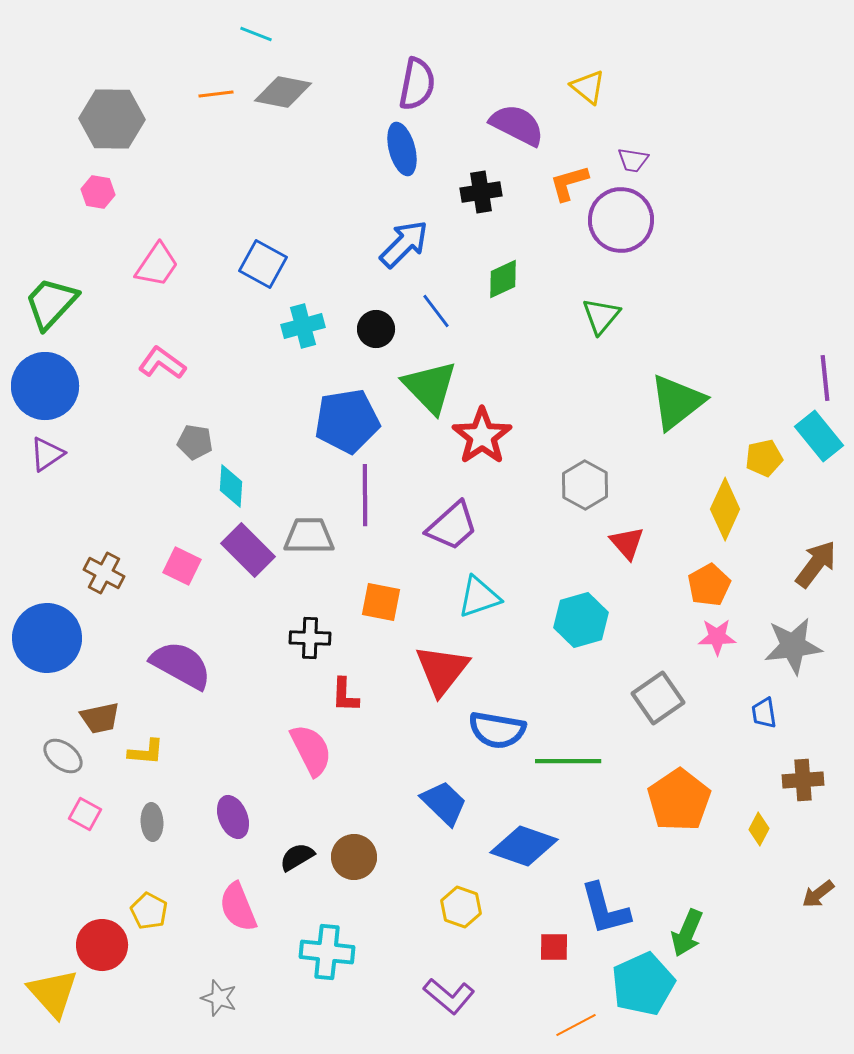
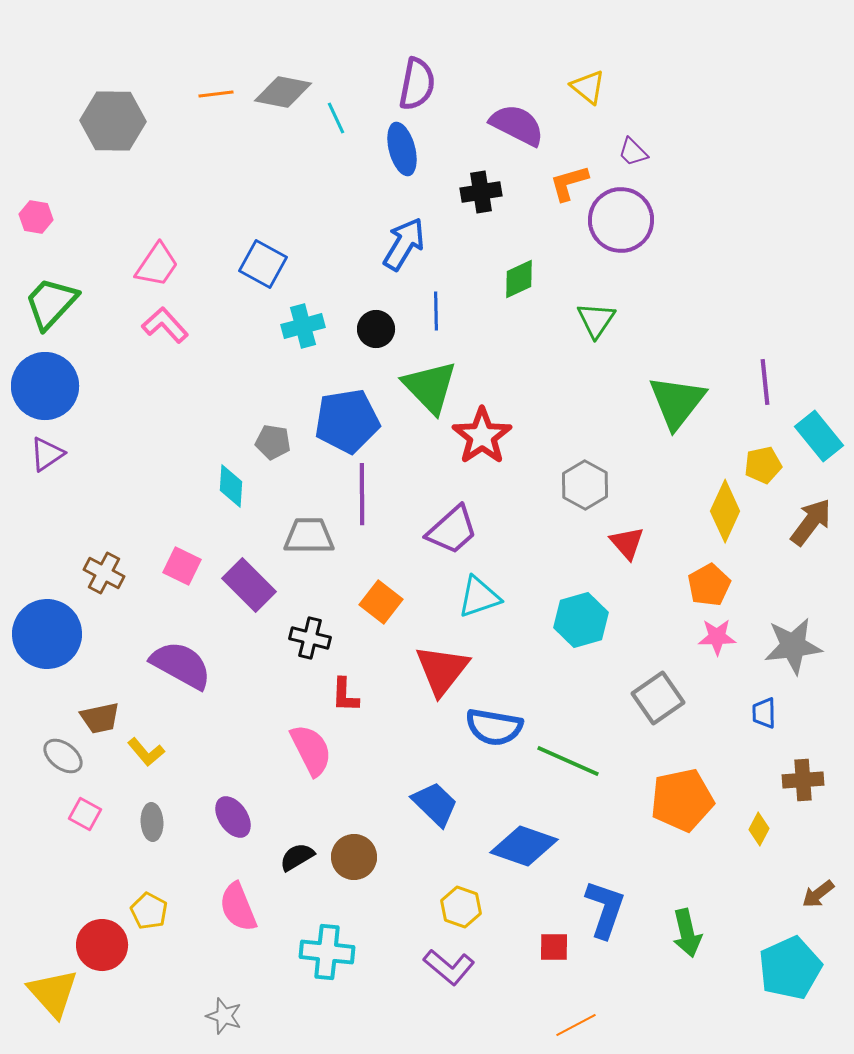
cyan line at (256, 34): moved 80 px right, 84 px down; rotated 44 degrees clockwise
gray hexagon at (112, 119): moved 1 px right, 2 px down
purple trapezoid at (633, 160): moved 8 px up; rotated 36 degrees clockwise
pink hexagon at (98, 192): moved 62 px left, 25 px down
blue arrow at (404, 244): rotated 14 degrees counterclockwise
green diamond at (503, 279): moved 16 px right
blue line at (436, 311): rotated 36 degrees clockwise
green triangle at (601, 316): moved 5 px left, 4 px down; rotated 6 degrees counterclockwise
pink L-shape at (162, 363): moved 3 px right, 38 px up; rotated 12 degrees clockwise
purple line at (825, 378): moved 60 px left, 4 px down
green triangle at (677, 402): rotated 14 degrees counterclockwise
gray pentagon at (195, 442): moved 78 px right
yellow pentagon at (764, 458): moved 1 px left, 7 px down
purple line at (365, 495): moved 3 px left, 1 px up
yellow diamond at (725, 509): moved 2 px down
purple trapezoid at (452, 526): moved 4 px down
purple rectangle at (248, 550): moved 1 px right, 35 px down
brown arrow at (816, 564): moved 5 px left, 42 px up
orange square at (381, 602): rotated 27 degrees clockwise
blue circle at (47, 638): moved 4 px up
black cross at (310, 638): rotated 12 degrees clockwise
blue trapezoid at (764, 713): rotated 8 degrees clockwise
blue semicircle at (497, 730): moved 3 px left, 3 px up
yellow L-shape at (146, 752): rotated 45 degrees clockwise
green line at (568, 761): rotated 24 degrees clockwise
orange pentagon at (679, 800): moved 3 px right; rotated 22 degrees clockwise
blue trapezoid at (444, 803): moved 9 px left, 1 px down
purple ellipse at (233, 817): rotated 12 degrees counterclockwise
blue L-shape at (605, 909): rotated 146 degrees counterclockwise
green arrow at (687, 933): rotated 36 degrees counterclockwise
cyan pentagon at (643, 984): moved 147 px right, 16 px up
purple L-shape at (449, 996): moved 29 px up
gray star at (219, 998): moved 5 px right, 18 px down
